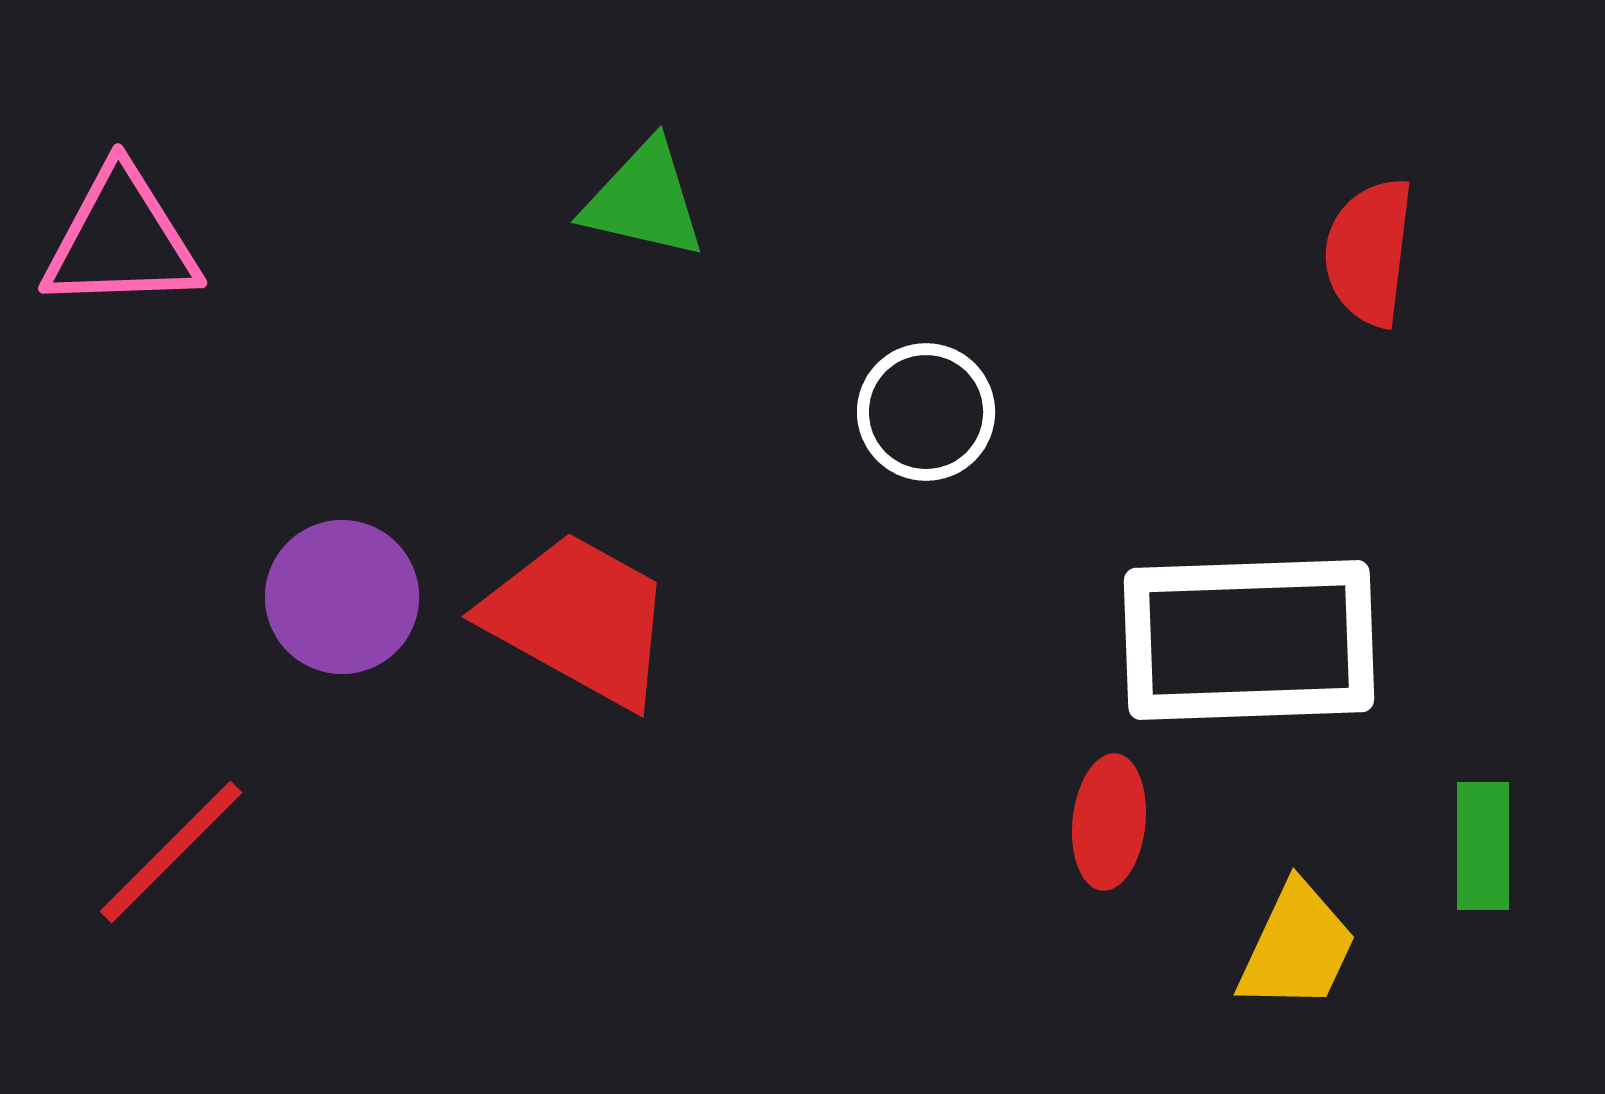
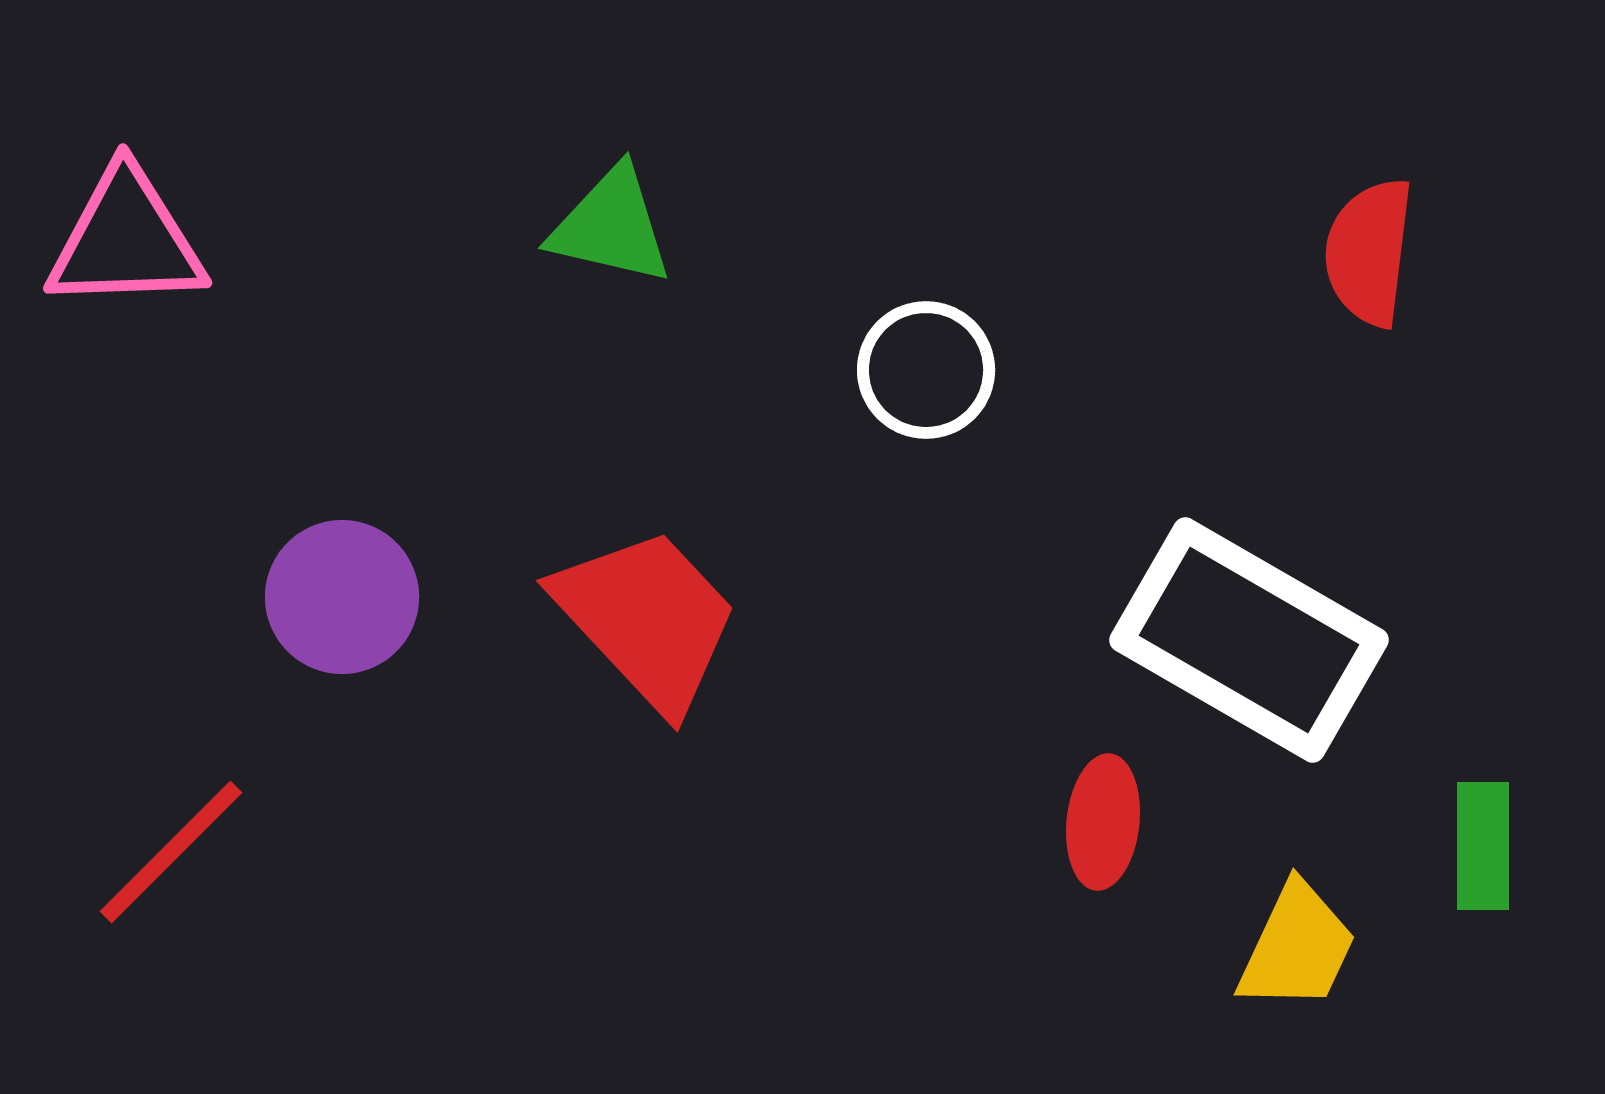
green triangle: moved 33 px left, 26 px down
pink triangle: moved 5 px right
white circle: moved 42 px up
red trapezoid: moved 68 px right; rotated 18 degrees clockwise
white rectangle: rotated 32 degrees clockwise
red ellipse: moved 6 px left
